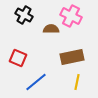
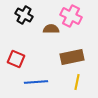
red square: moved 2 px left, 1 px down
blue line: rotated 35 degrees clockwise
